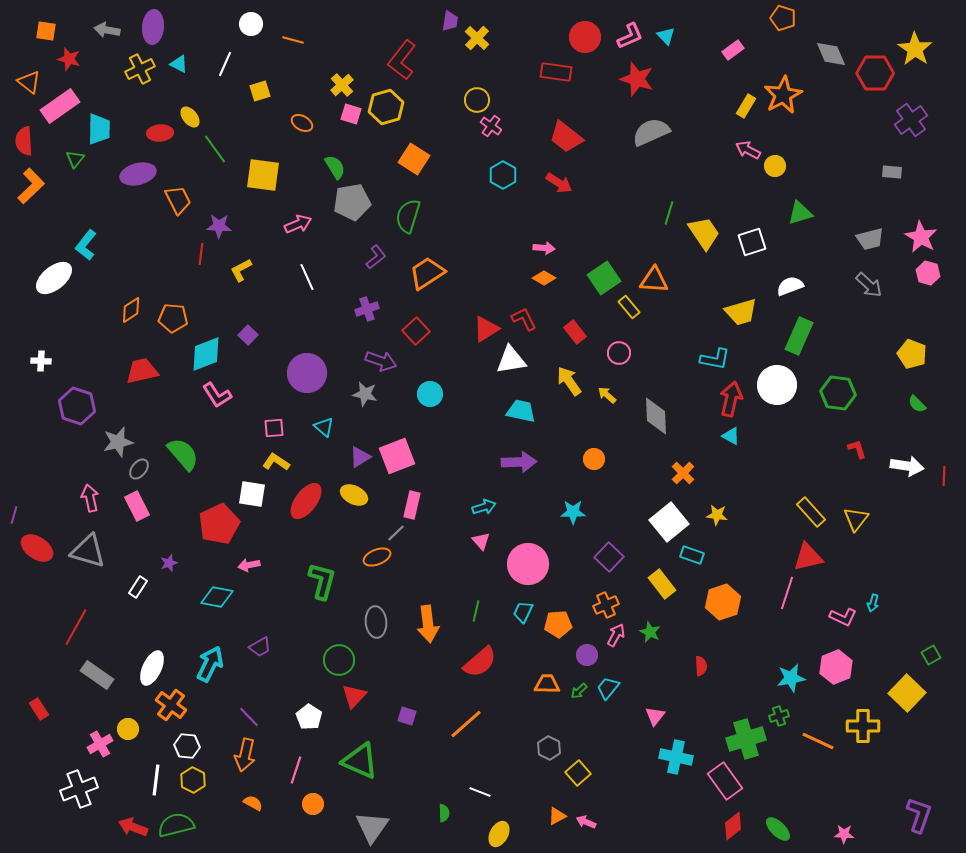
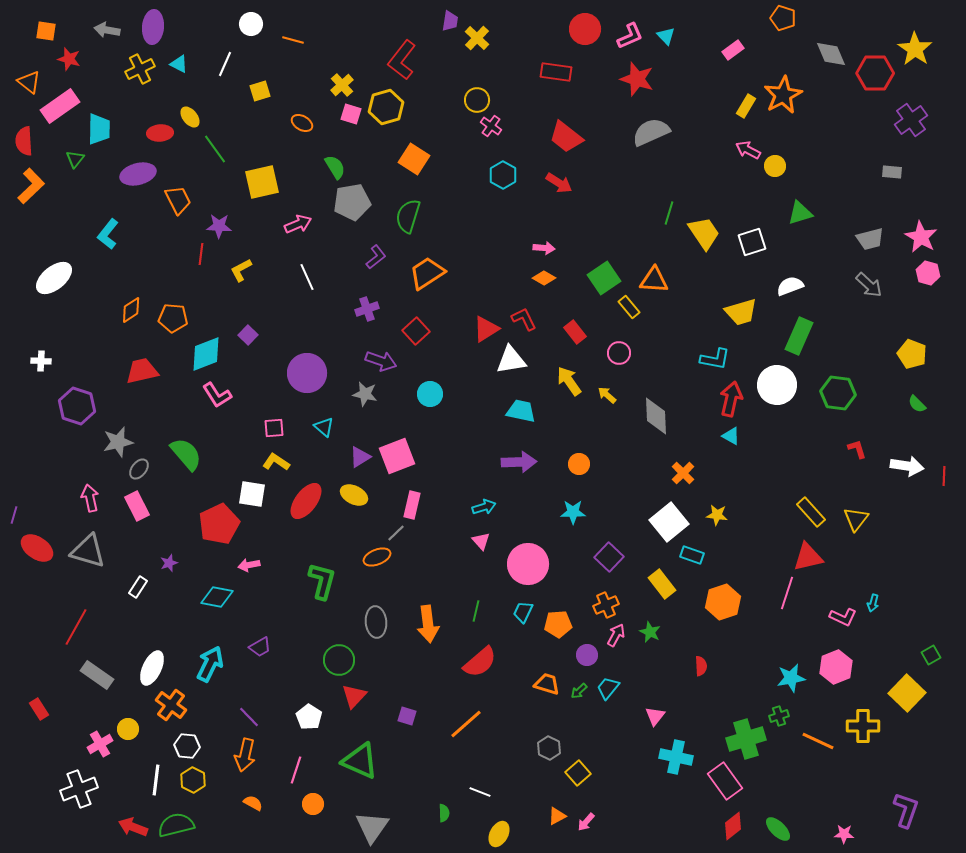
red circle at (585, 37): moved 8 px up
yellow square at (263, 175): moved 1 px left, 7 px down; rotated 21 degrees counterclockwise
cyan L-shape at (86, 245): moved 22 px right, 11 px up
green semicircle at (183, 454): moved 3 px right
orange circle at (594, 459): moved 15 px left, 5 px down
orange trapezoid at (547, 684): rotated 16 degrees clockwise
purple L-shape at (919, 815): moved 13 px left, 5 px up
pink arrow at (586, 822): rotated 72 degrees counterclockwise
